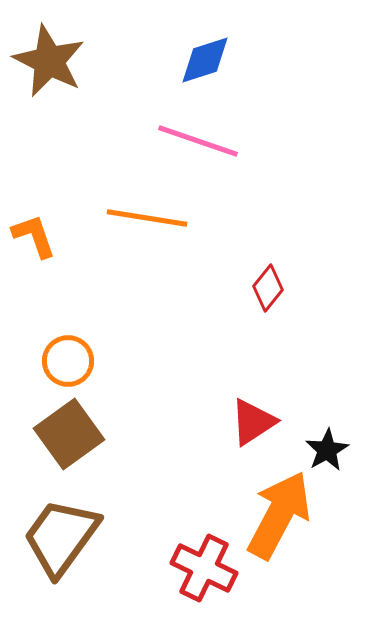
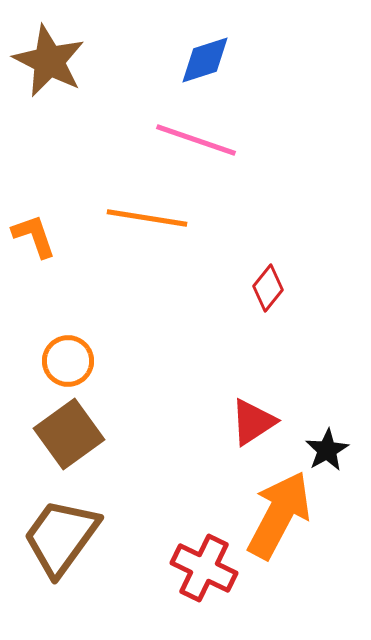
pink line: moved 2 px left, 1 px up
